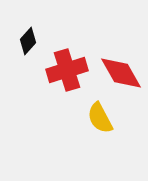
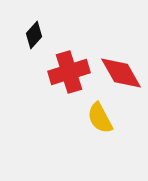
black diamond: moved 6 px right, 6 px up
red cross: moved 2 px right, 2 px down
